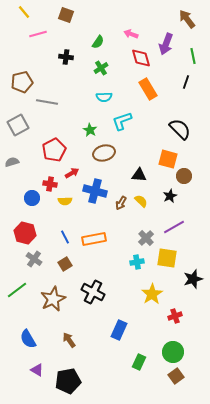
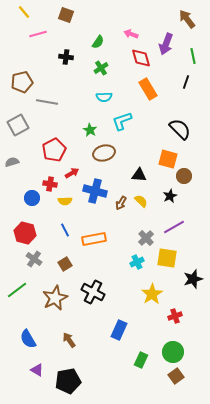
blue line at (65, 237): moved 7 px up
cyan cross at (137, 262): rotated 16 degrees counterclockwise
brown star at (53, 299): moved 2 px right, 1 px up
green rectangle at (139, 362): moved 2 px right, 2 px up
